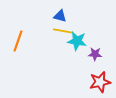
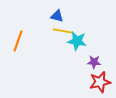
blue triangle: moved 3 px left
purple star: moved 1 px left, 8 px down
